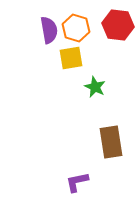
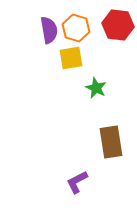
green star: moved 1 px right, 1 px down
purple L-shape: rotated 15 degrees counterclockwise
